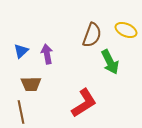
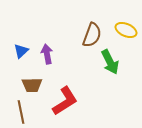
brown trapezoid: moved 1 px right, 1 px down
red L-shape: moved 19 px left, 2 px up
